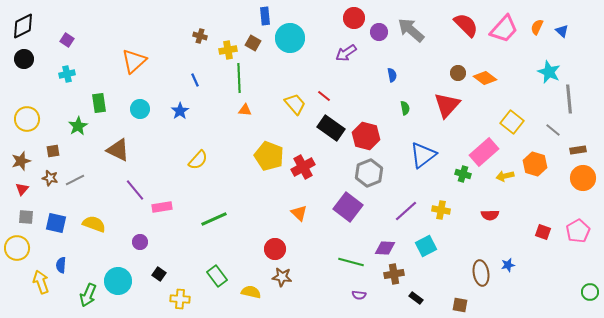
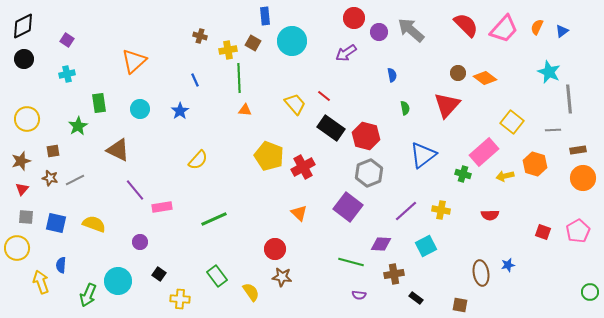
blue triangle at (562, 31): rotated 40 degrees clockwise
cyan circle at (290, 38): moved 2 px right, 3 px down
gray line at (553, 130): rotated 42 degrees counterclockwise
purple diamond at (385, 248): moved 4 px left, 4 px up
yellow semicircle at (251, 292): rotated 42 degrees clockwise
